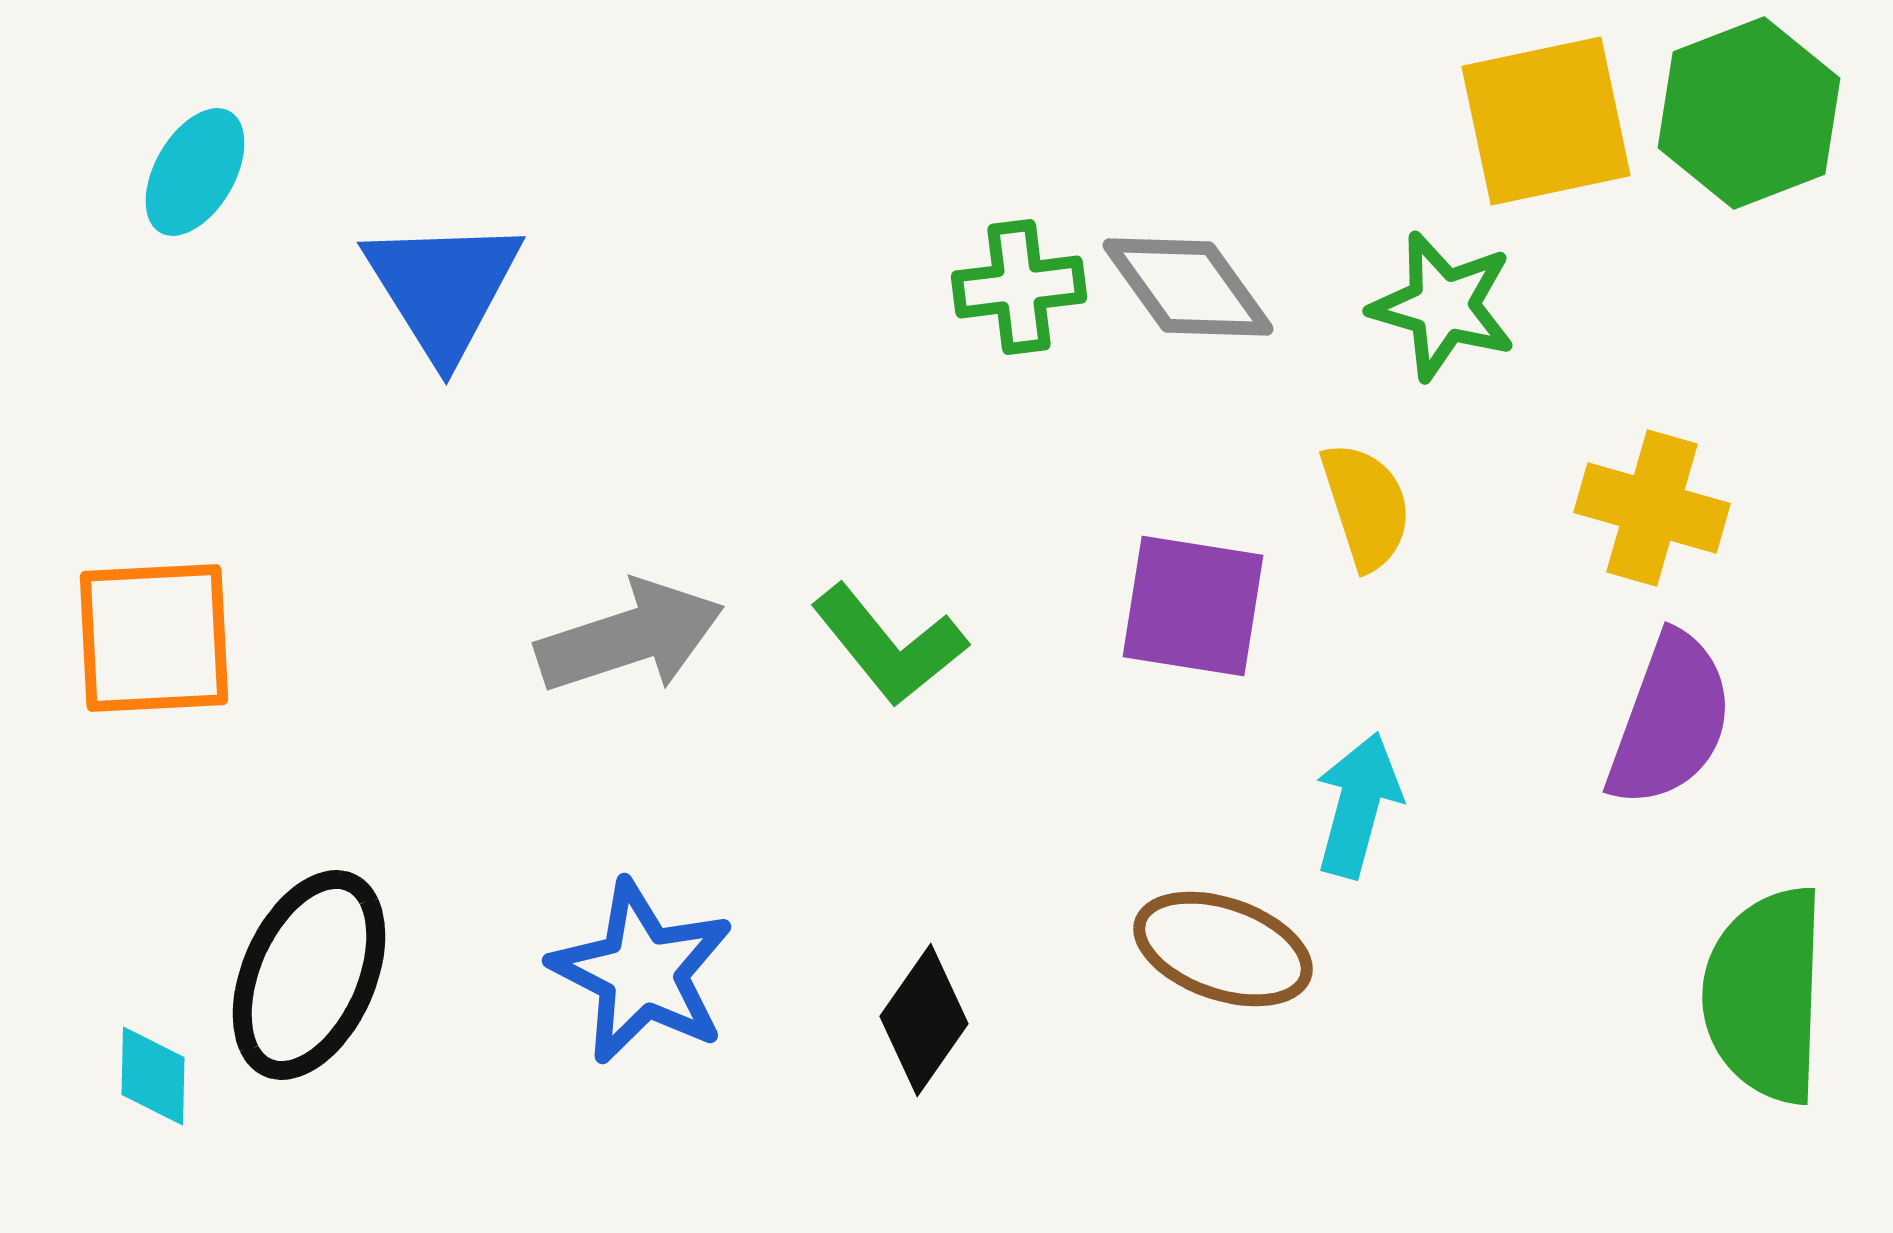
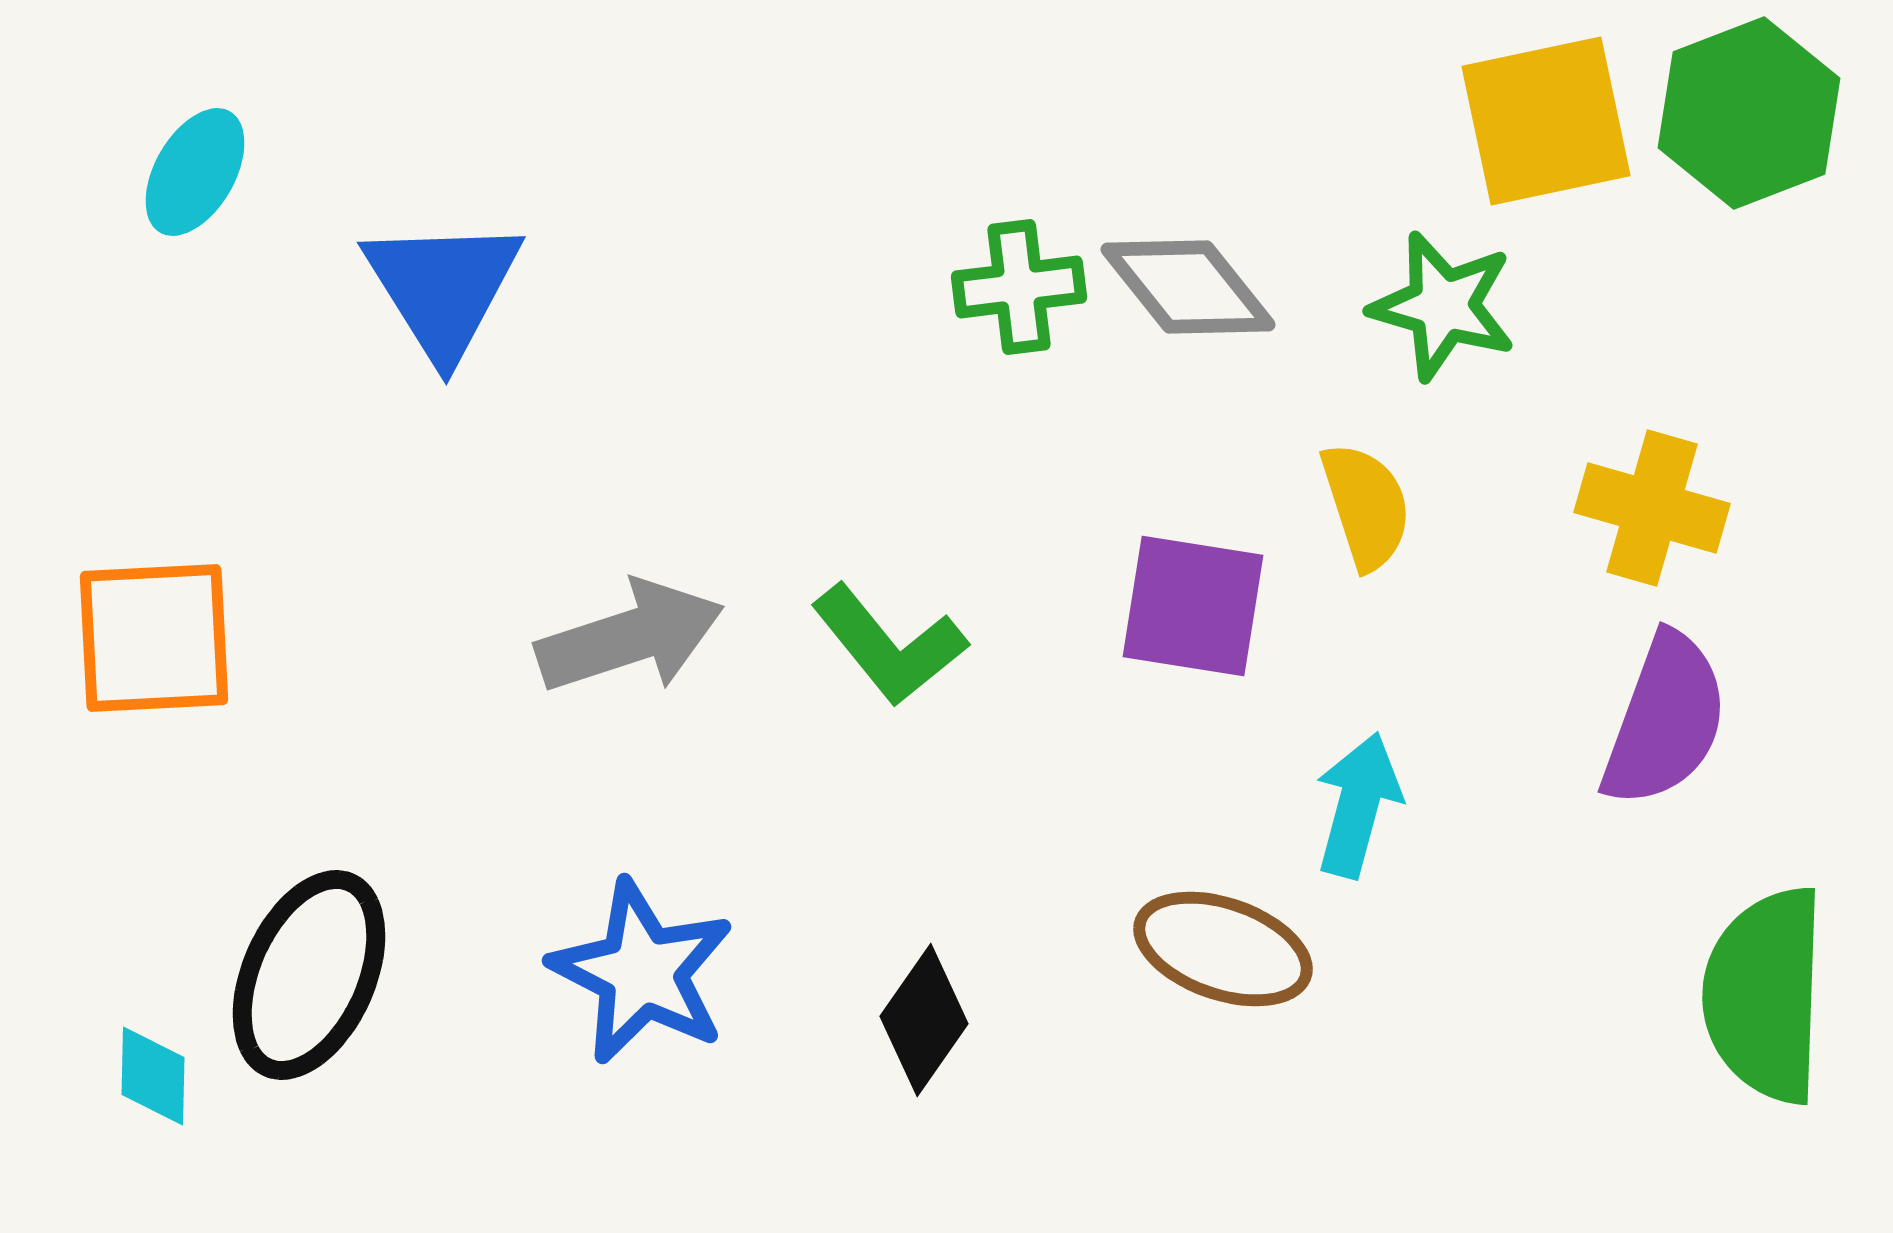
gray diamond: rotated 3 degrees counterclockwise
purple semicircle: moved 5 px left
